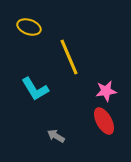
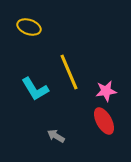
yellow line: moved 15 px down
